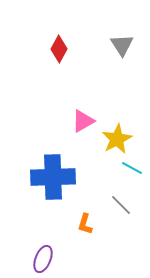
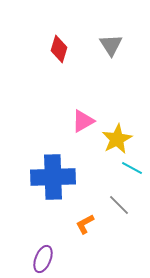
gray triangle: moved 11 px left
red diamond: rotated 12 degrees counterclockwise
gray line: moved 2 px left
orange L-shape: rotated 45 degrees clockwise
